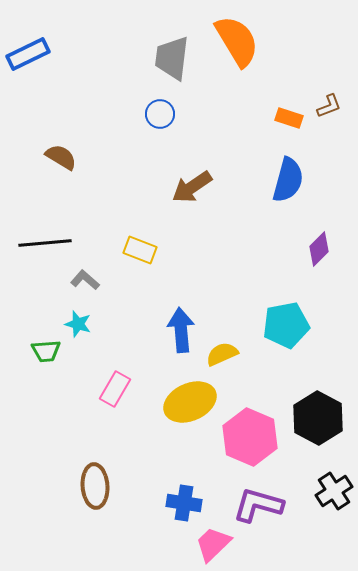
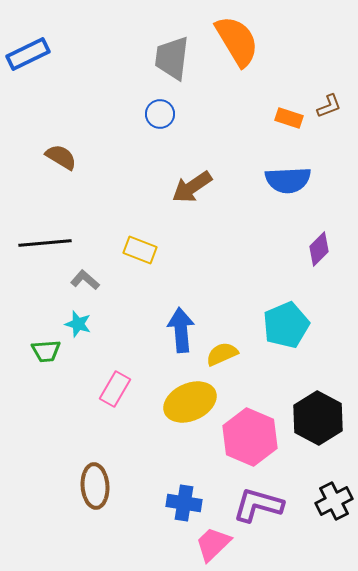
blue semicircle: rotated 72 degrees clockwise
cyan pentagon: rotated 12 degrees counterclockwise
black cross: moved 10 px down; rotated 6 degrees clockwise
